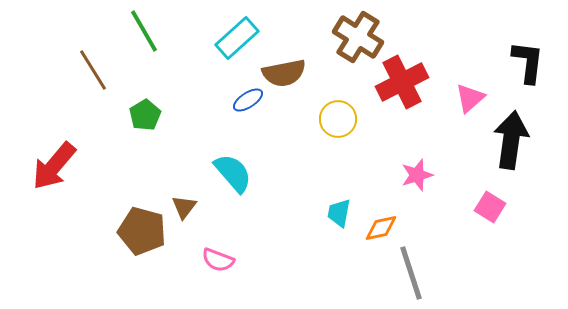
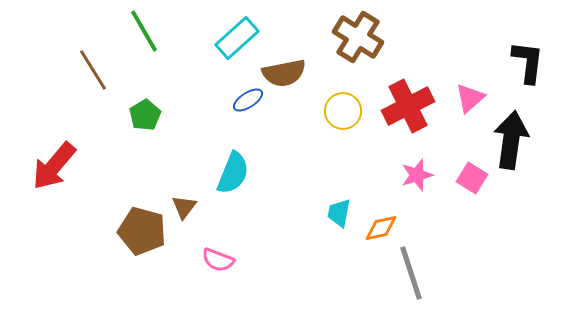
red cross: moved 6 px right, 24 px down
yellow circle: moved 5 px right, 8 px up
cyan semicircle: rotated 63 degrees clockwise
pink square: moved 18 px left, 29 px up
